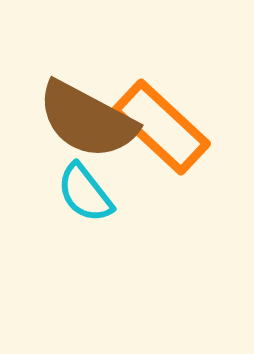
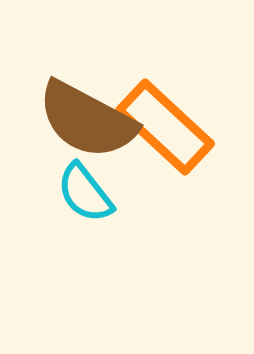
orange rectangle: moved 4 px right
